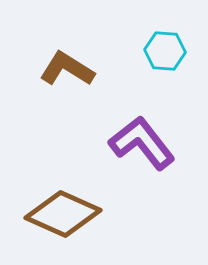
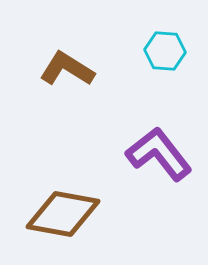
purple L-shape: moved 17 px right, 11 px down
brown diamond: rotated 14 degrees counterclockwise
